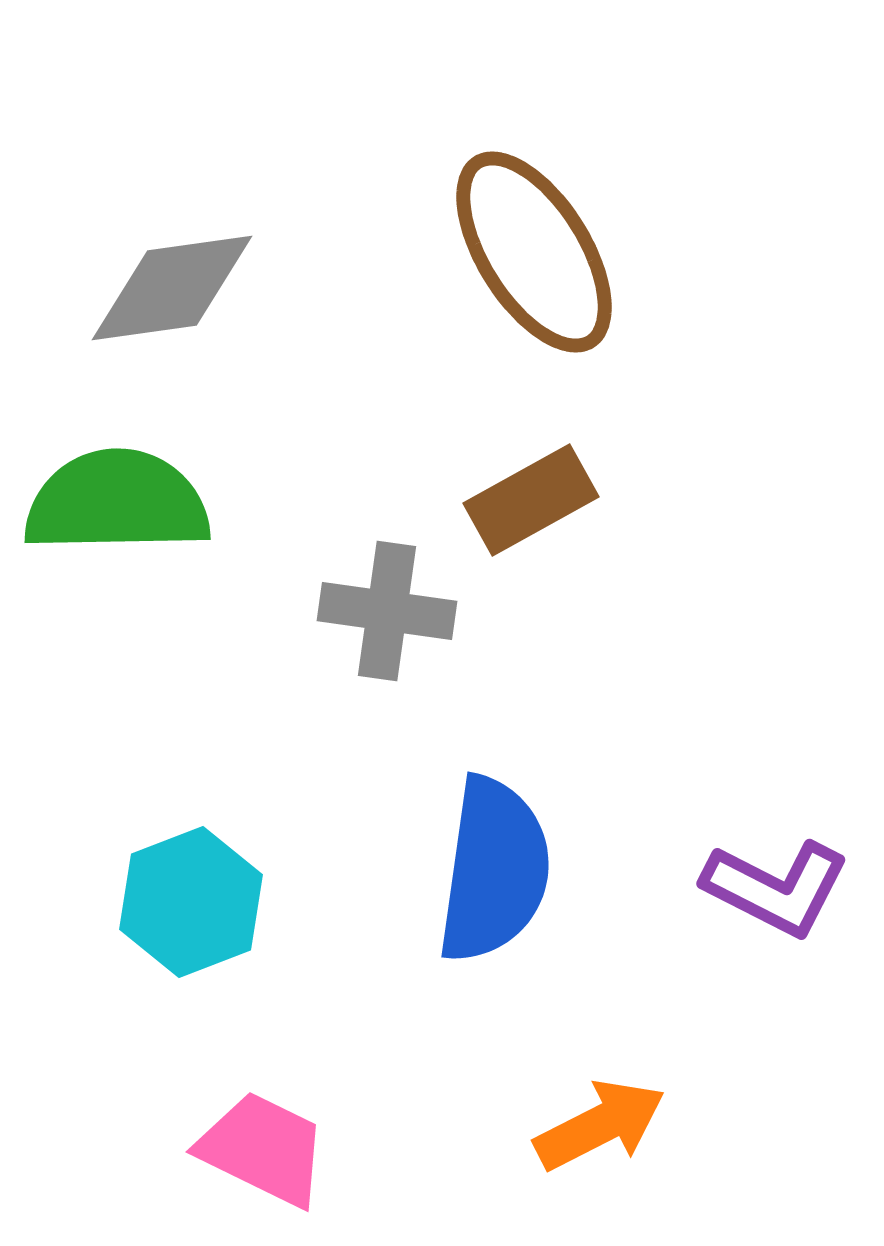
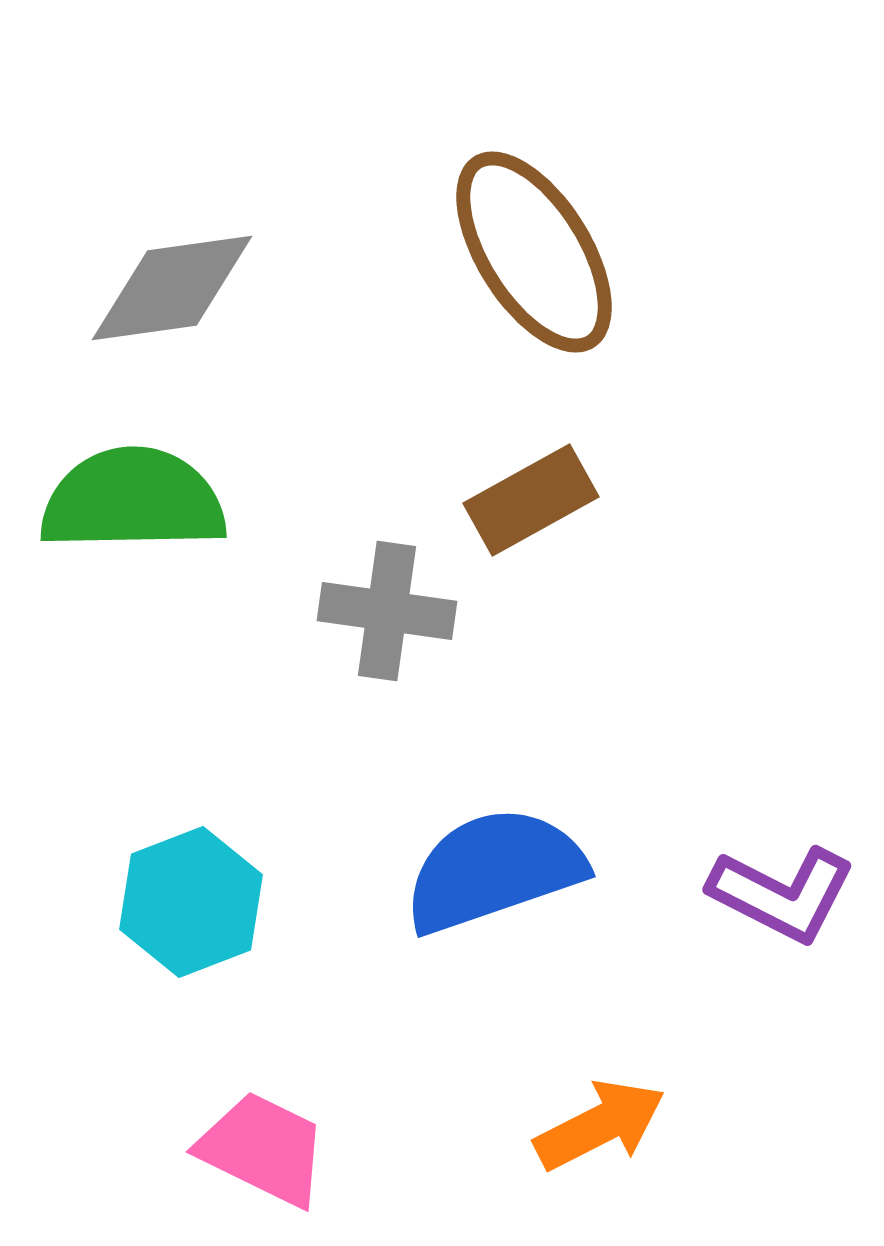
green semicircle: moved 16 px right, 2 px up
blue semicircle: rotated 117 degrees counterclockwise
purple L-shape: moved 6 px right, 6 px down
